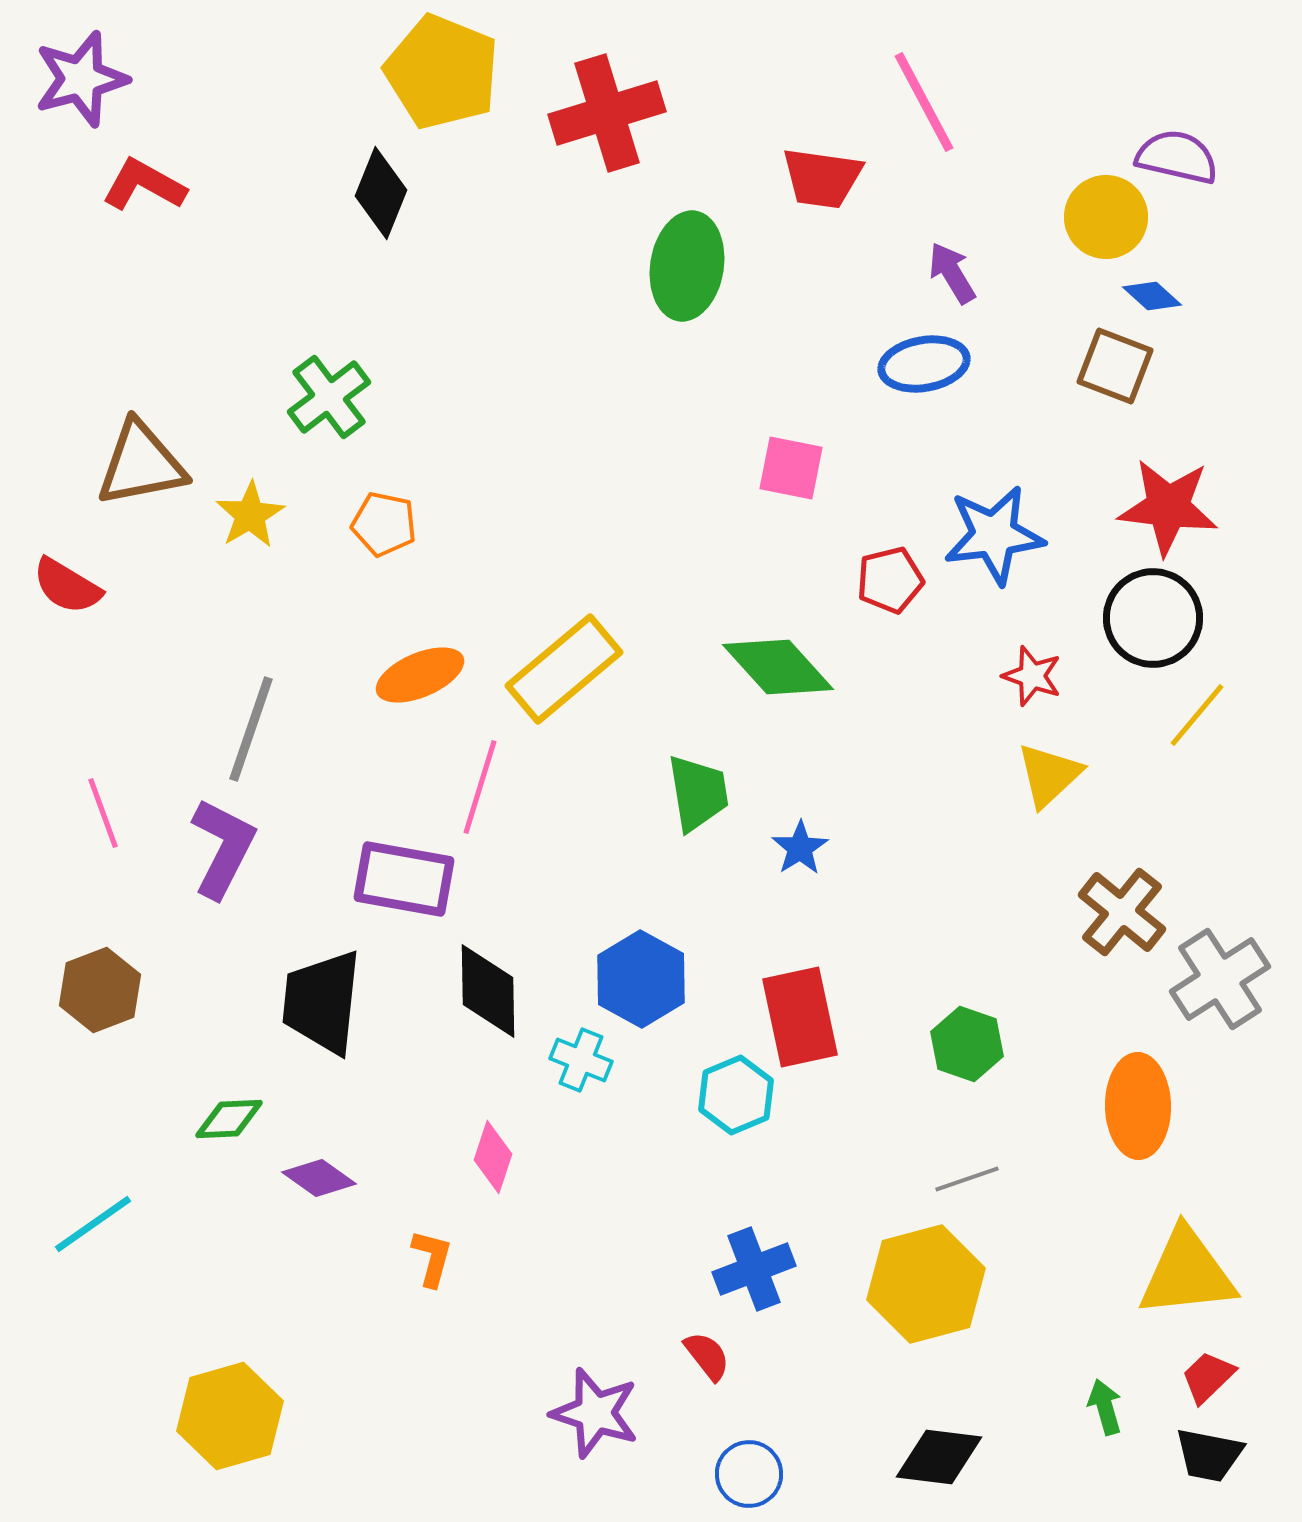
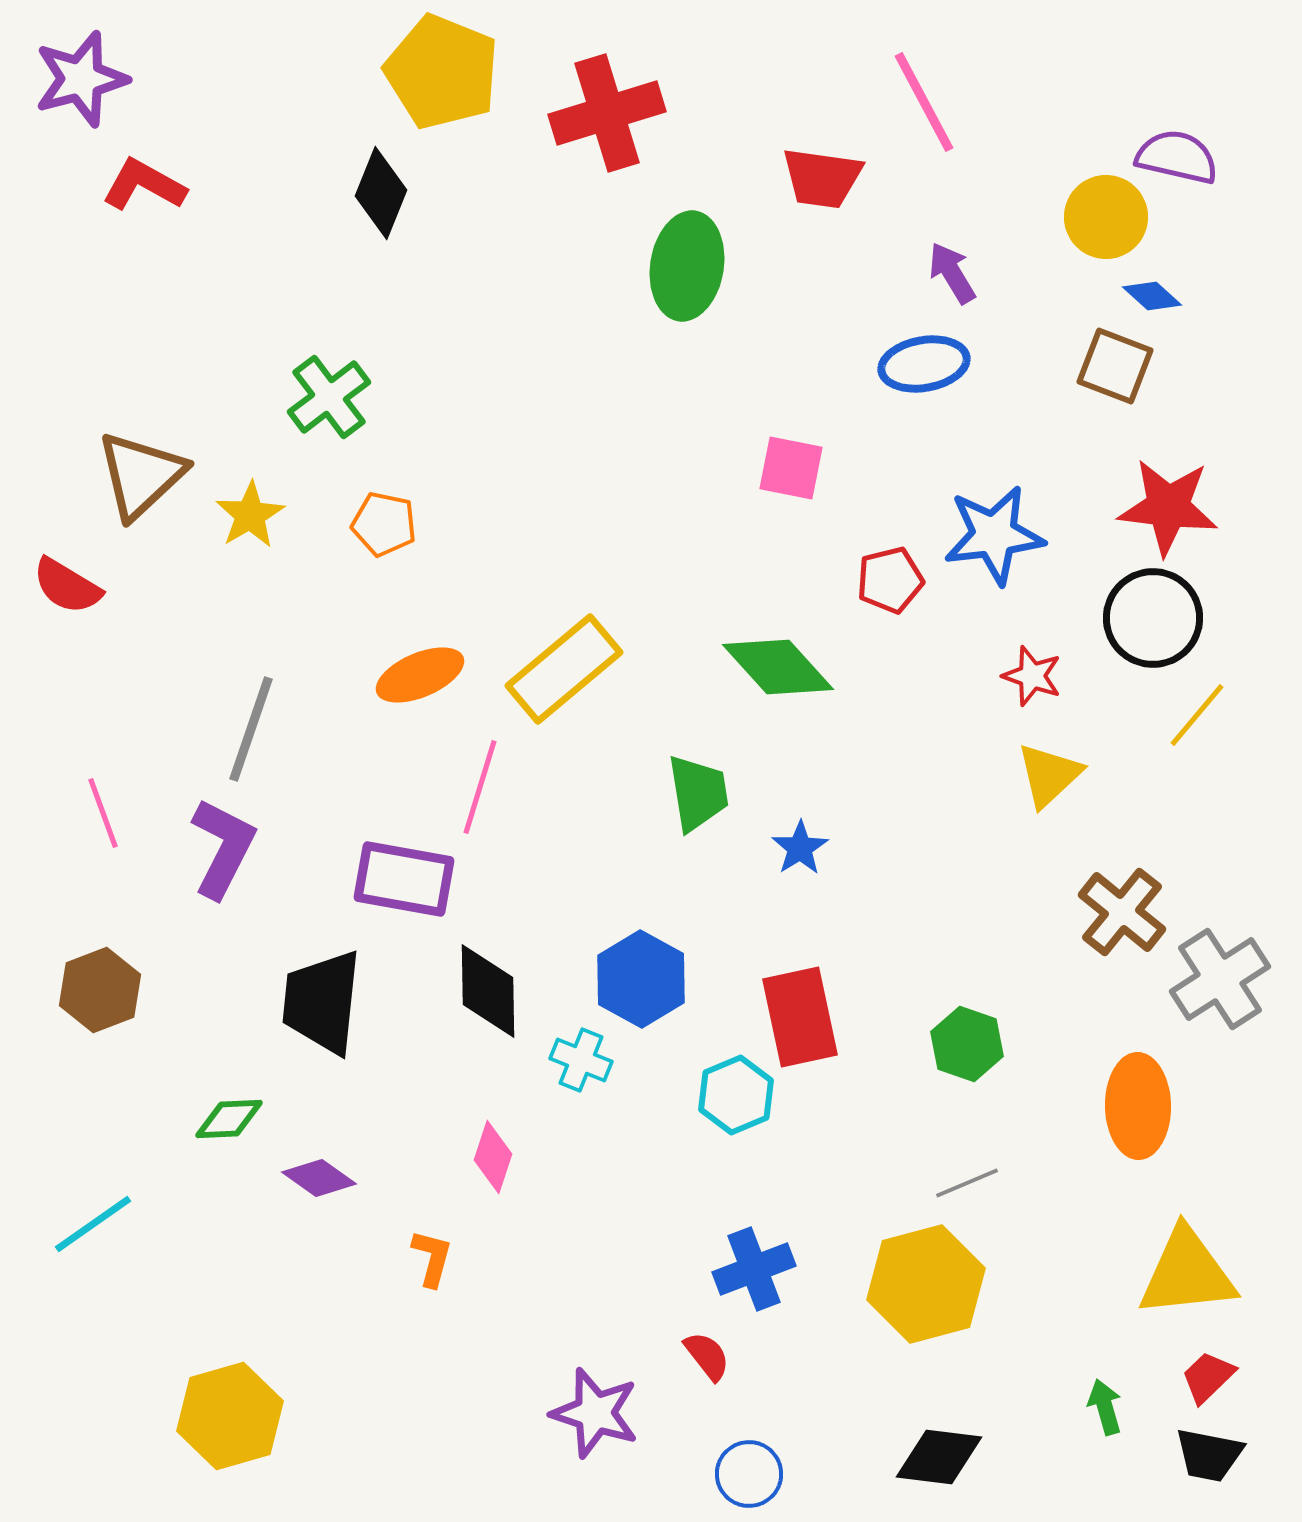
brown triangle at (141, 464): moved 11 px down; rotated 32 degrees counterclockwise
gray line at (967, 1179): moved 4 px down; rotated 4 degrees counterclockwise
